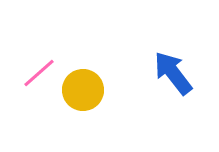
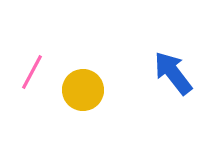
pink line: moved 7 px left, 1 px up; rotated 21 degrees counterclockwise
